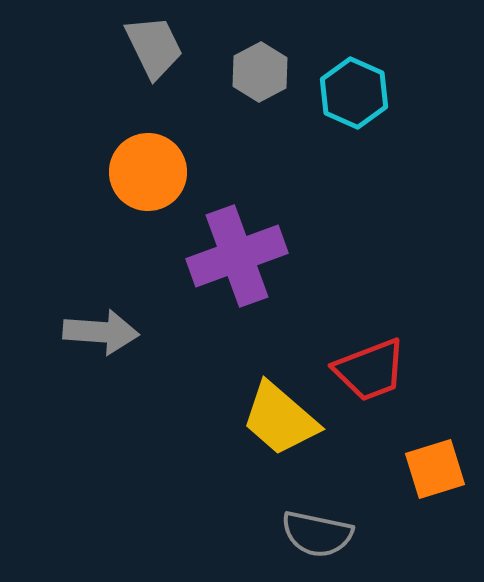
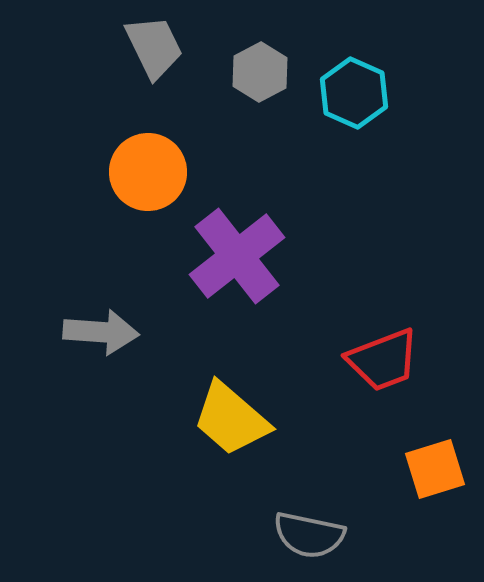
purple cross: rotated 18 degrees counterclockwise
red trapezoid: moved 13 px right, 10 px up
yellow trapezoid: moved 49 px left
gray semicircle: moved 8 px left, 1 px down
